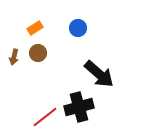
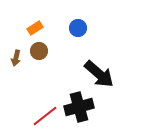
brown circle: moved 1 px right, 2 px up
brown arrow: moved 2 px right, 1 px down
red line: moved 1 px up
